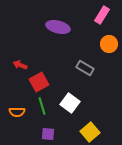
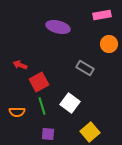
pink rectangle: rotated 48 degrees clockwise
